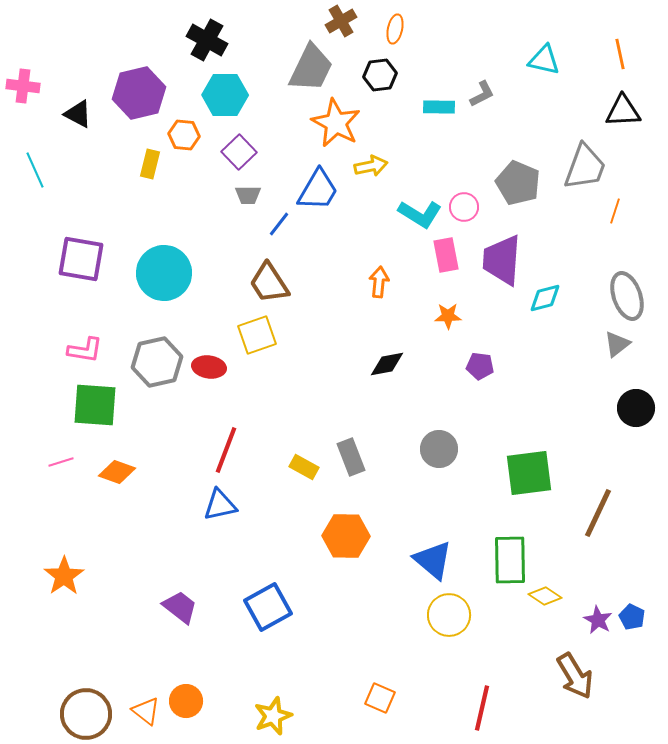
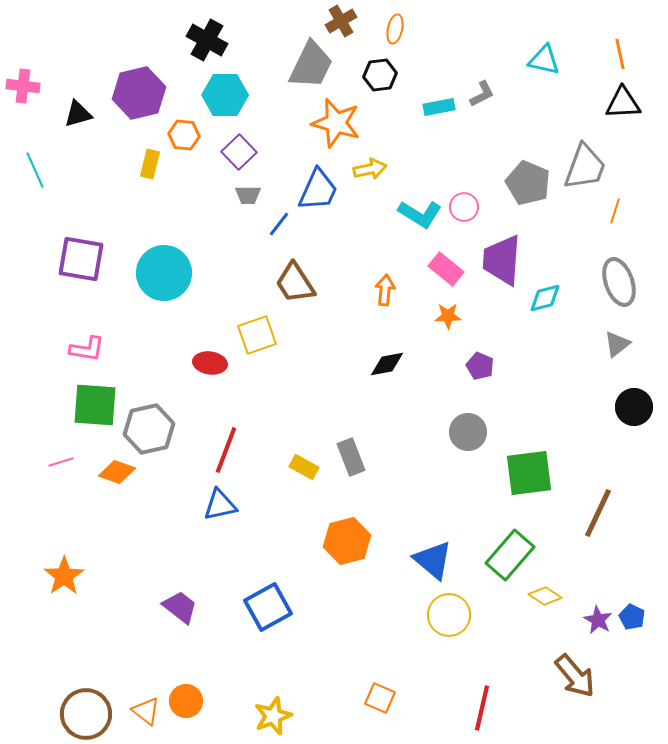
gray trapezoid at (311, 68): moved 3 px up
cyan rectangle at (439, 107): rotated 12 degrees counterclockwise
black triangle at (623, 111): moved 8 px up
black triangle at (78, 114): rotated 44 degrees counterclockwise
orange star at (336, 123): rotated 12 degrees counterclockwise
yellow arrow at (371, 166): moved 1 px left, 3 px down
gray pentagon at (518, 183): moved 10 px right
blue trapezoid at (318, 190): rotated 6 degrees counterclockwise
pink rectangle at (446, 255): moved 14 px down; rotated 40 degrees counterclockwise
orange arrow at (379, 282): moved 6 px right, 8 px down
brown trapezoid at (269, 283): moved 26 px right
gray ellipse at (627, 296): moved 8 px left, 14 px up
pink L-shape at (85, 350): moved 2 px right, 1 px up
gray hexagon at (157, 362): moved 8 px left, 67 px down
purple pentagon at (480, 366): rotated 16 degrees clockwise
red ellipse at (209, 367): moved 1 px right, 4 px up
black circle at (636, 408): moved 2 px left, 1 px up
gray circle at (439, 449): moved 29 px right, 17 px up
orange hexagon at (346, 536): moved 1 px right, 5 px down; rotated 15 degrees counterclockwise
green rectangle at (510, 560): moved 5 px up; rotated 42 degrees clockwise
brown arrow at (575, 676): rotated 9 degrees counterclockwise
